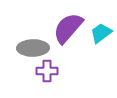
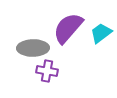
purple cross: rotated 10 degrees clockwise
